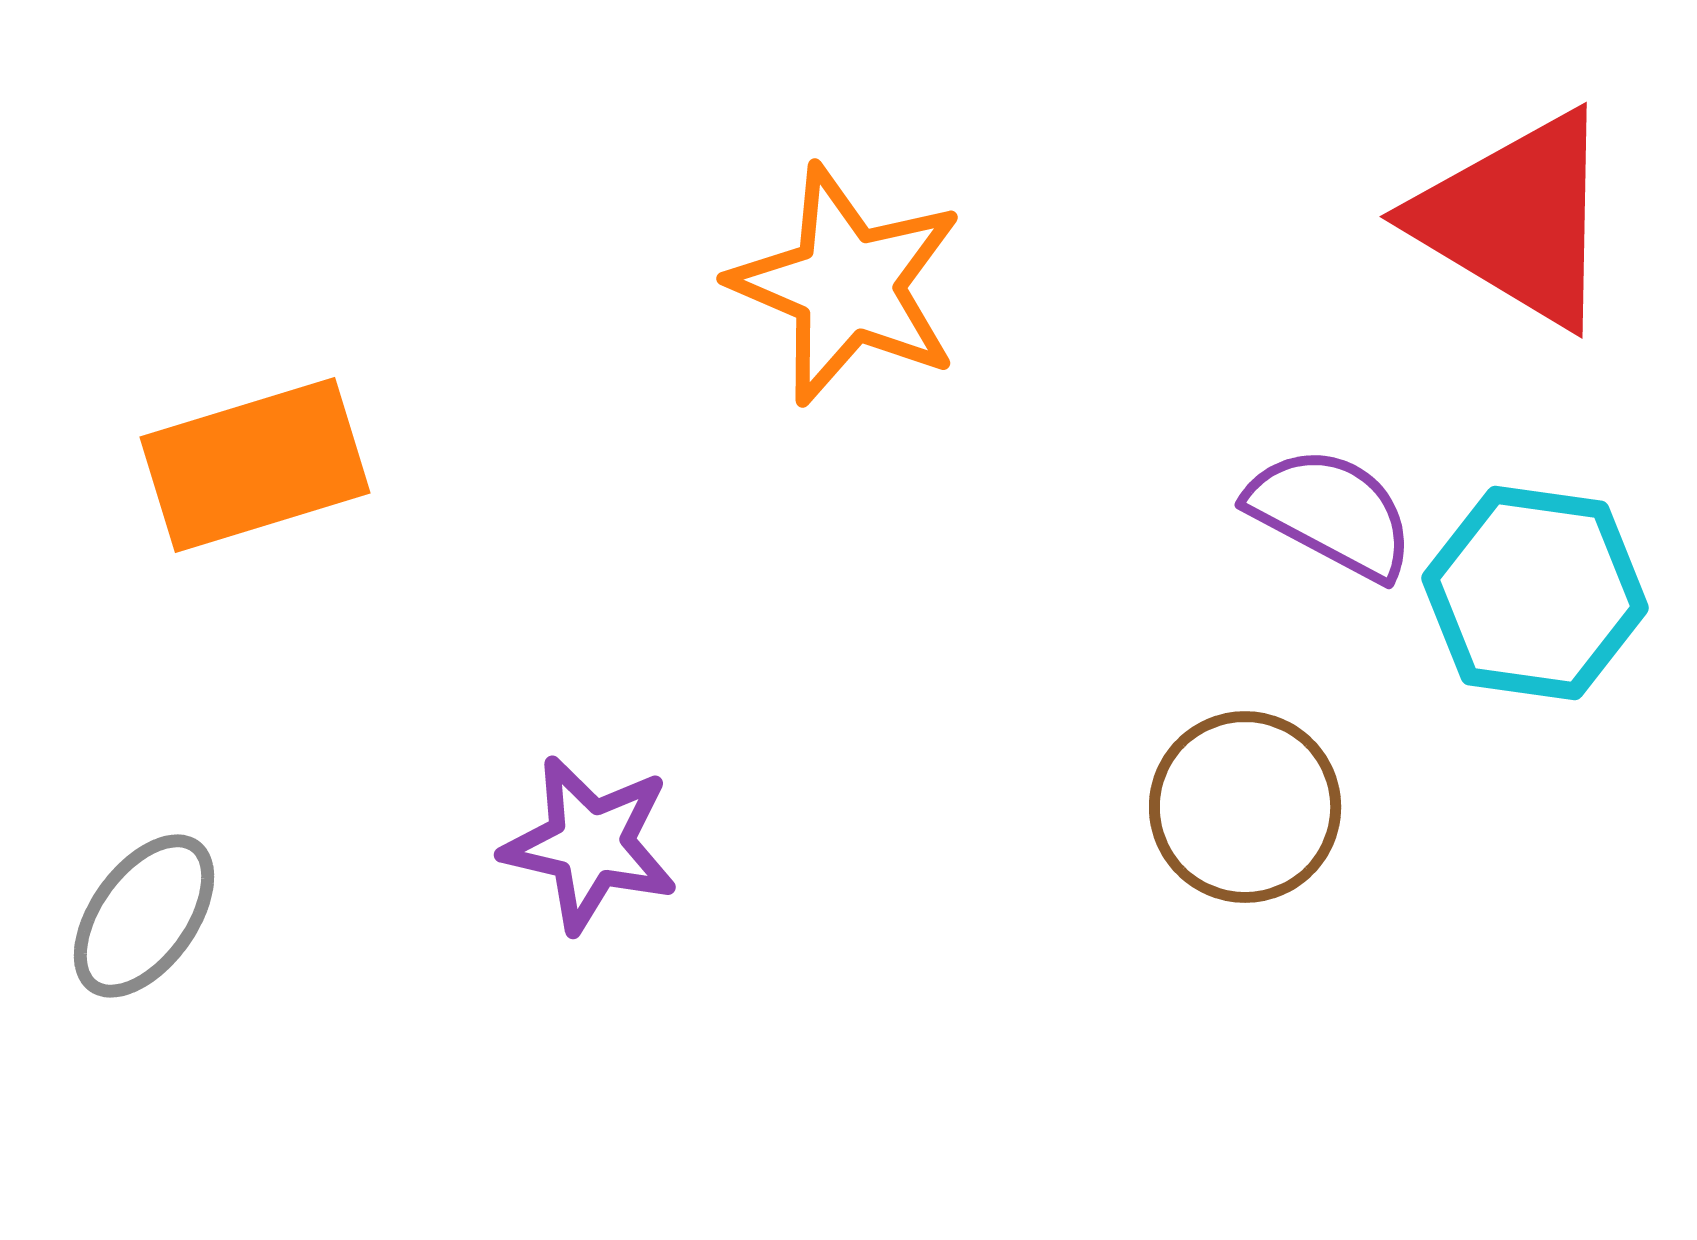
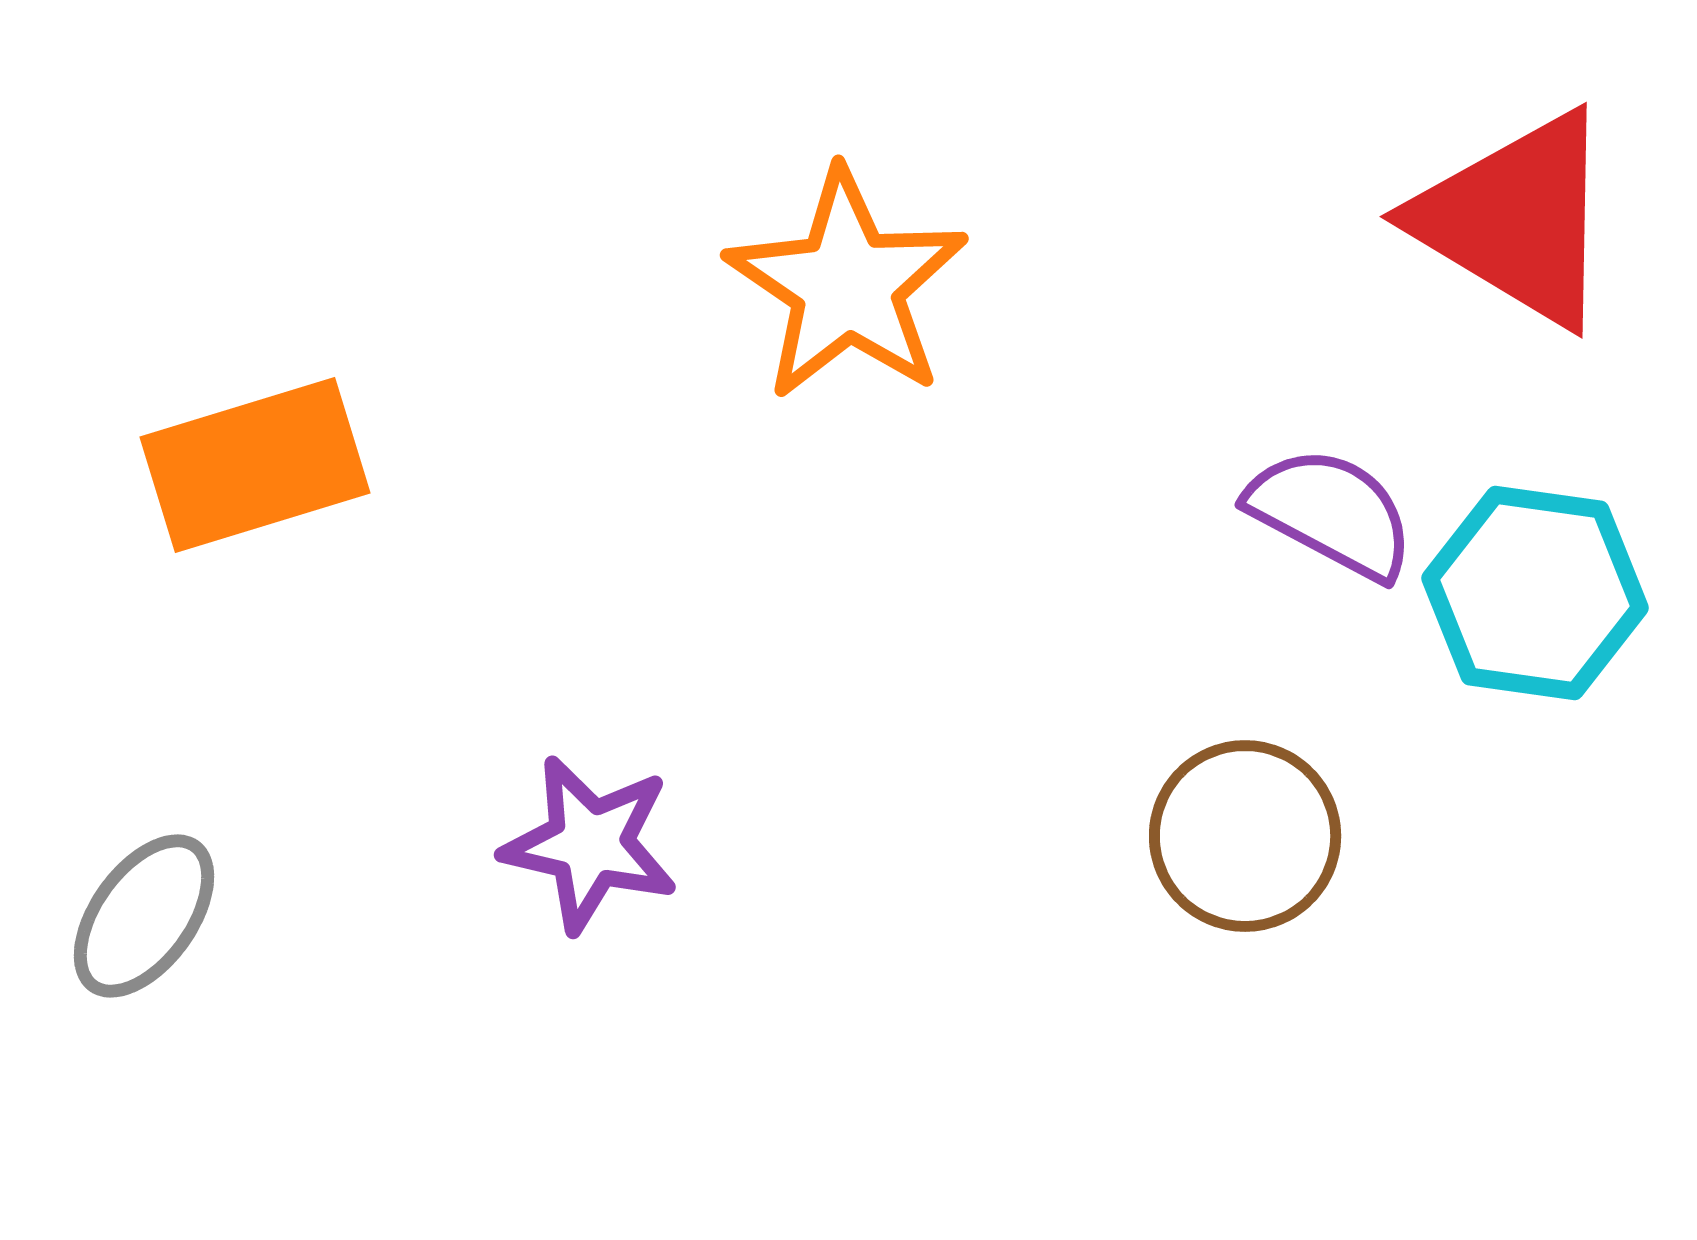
orange star: rotated 11 degrees clockwise
brown circle: moved 29 px down
